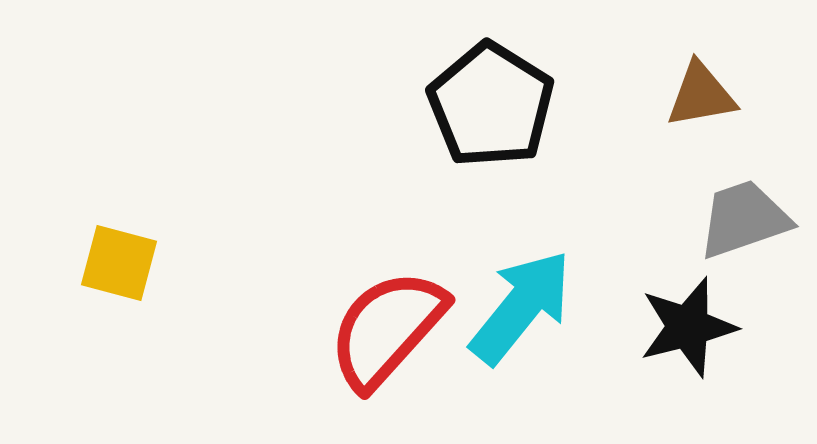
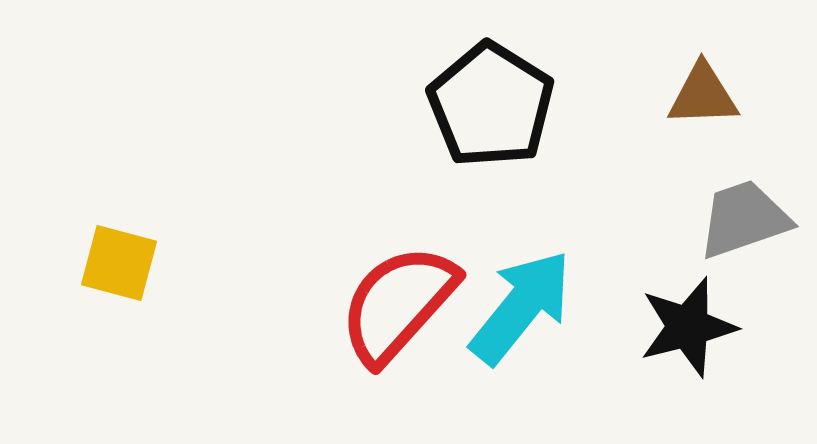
brown triangle: moved 2 px right; rotated 8 degrees clockwise
red semicircle: moved 11 px right, 25 px up
